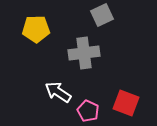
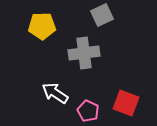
yellow pentagon: moved 6 px right, 3 px up
white arrow: moved 3 px left, 1 px down
